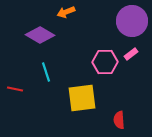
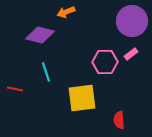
purple diamond: rotated 16 degrees counterclockwise
